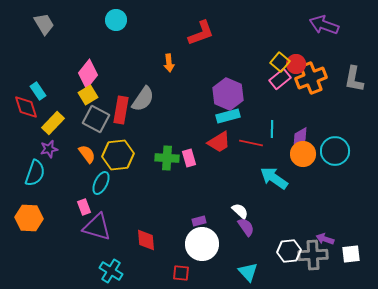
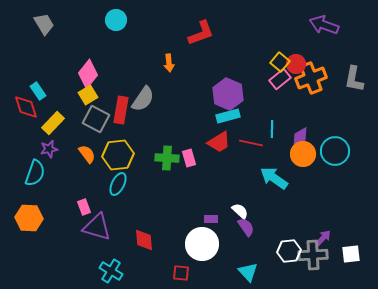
cyan ellipse at (101, 183): moved 17 px right, 1 px down
purple rectangle at (199, 221): moved 12 px right, 2 px up; rotated 16 degrees clockwise
purple arrow at (325, 239): moved 2 px left, 1 px up; rotated 114 degrees clockwise
red diamond at (146, 240): moved 2 px left
